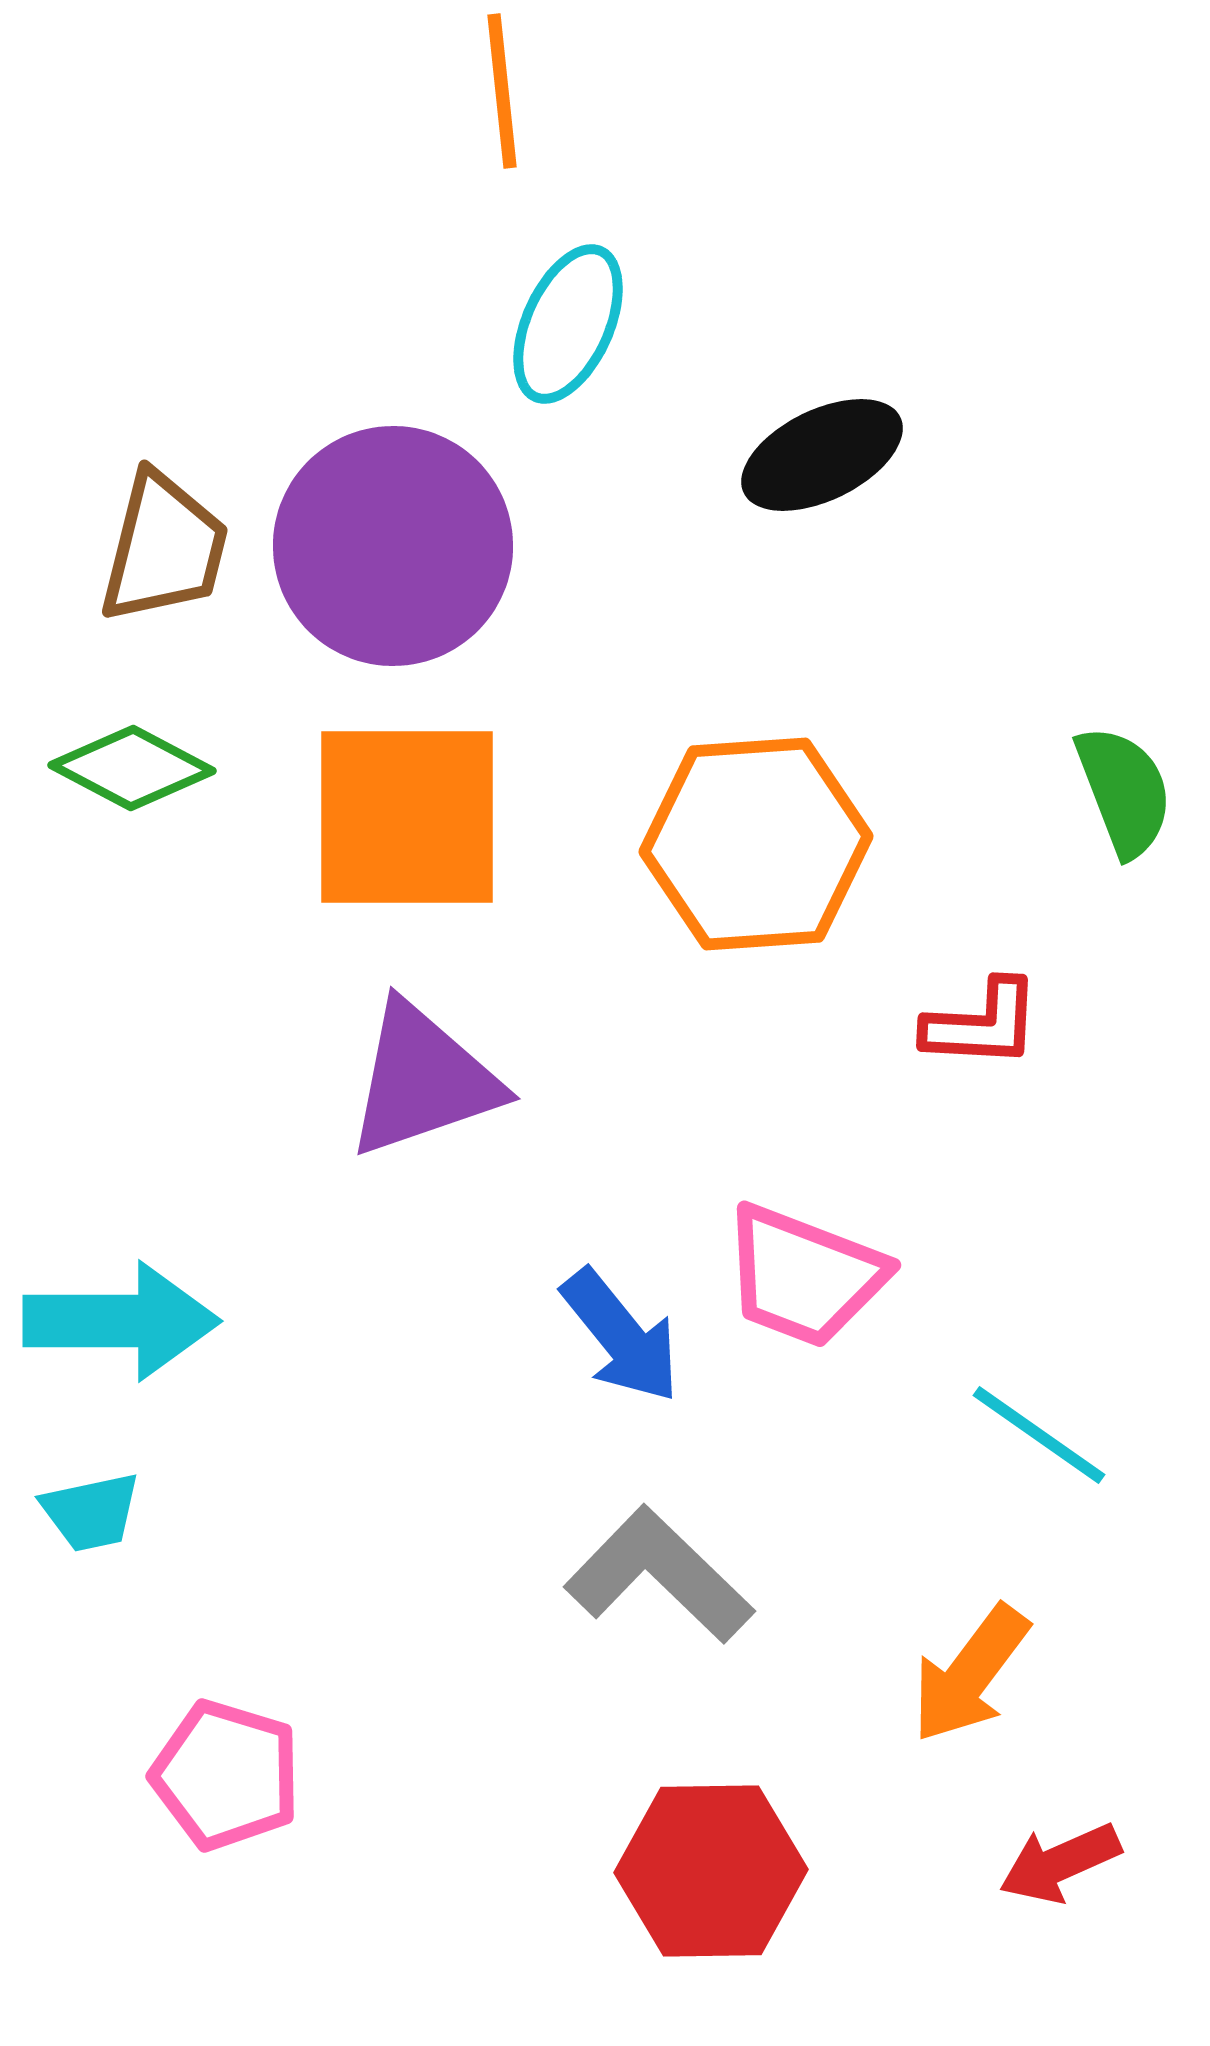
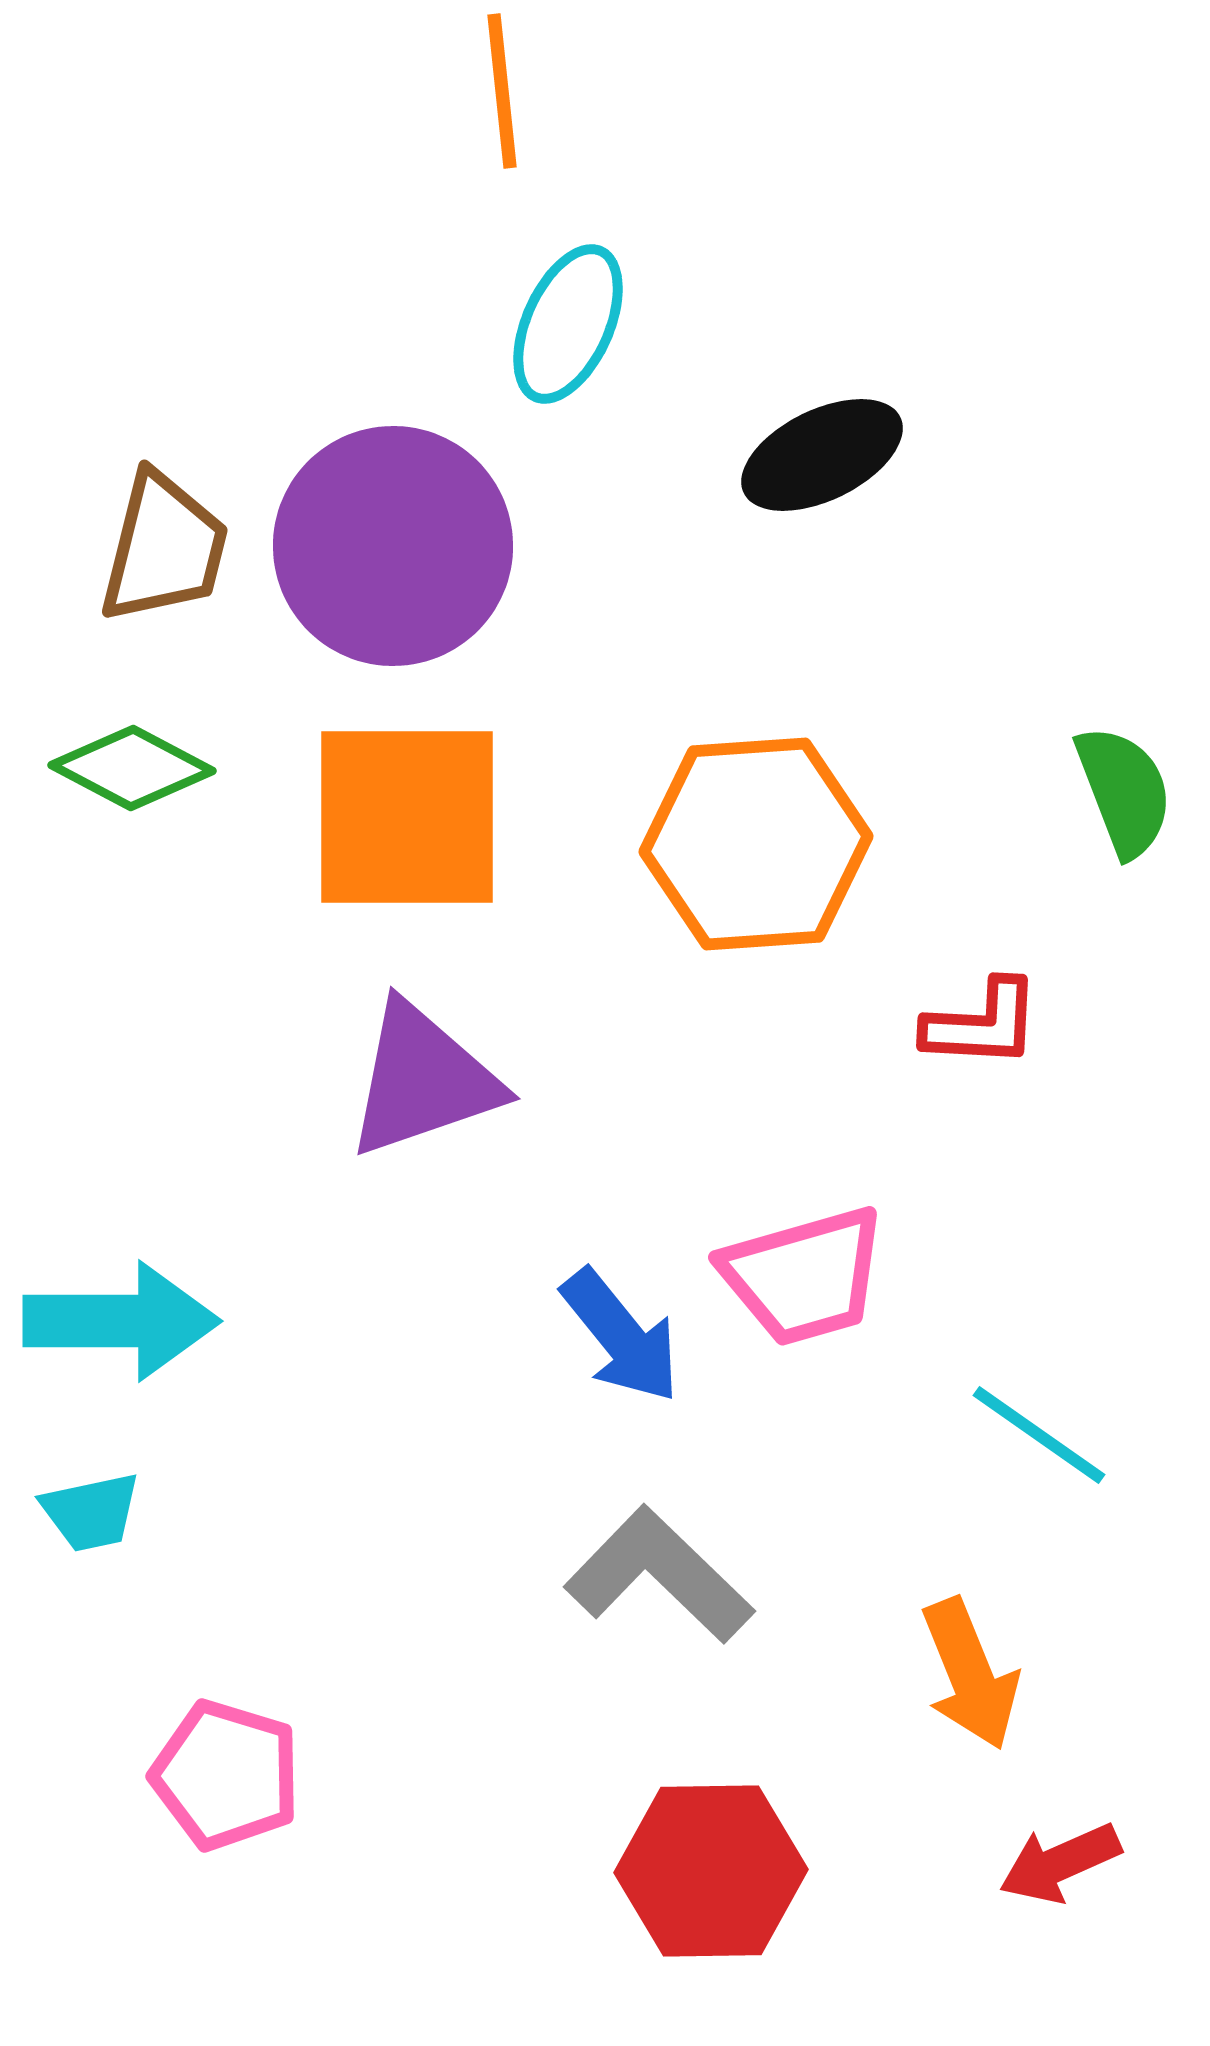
pink trapezoid: rotated 37 degrees counterclockwise
orange arrow: rotated 59 degrees counterclockwise
